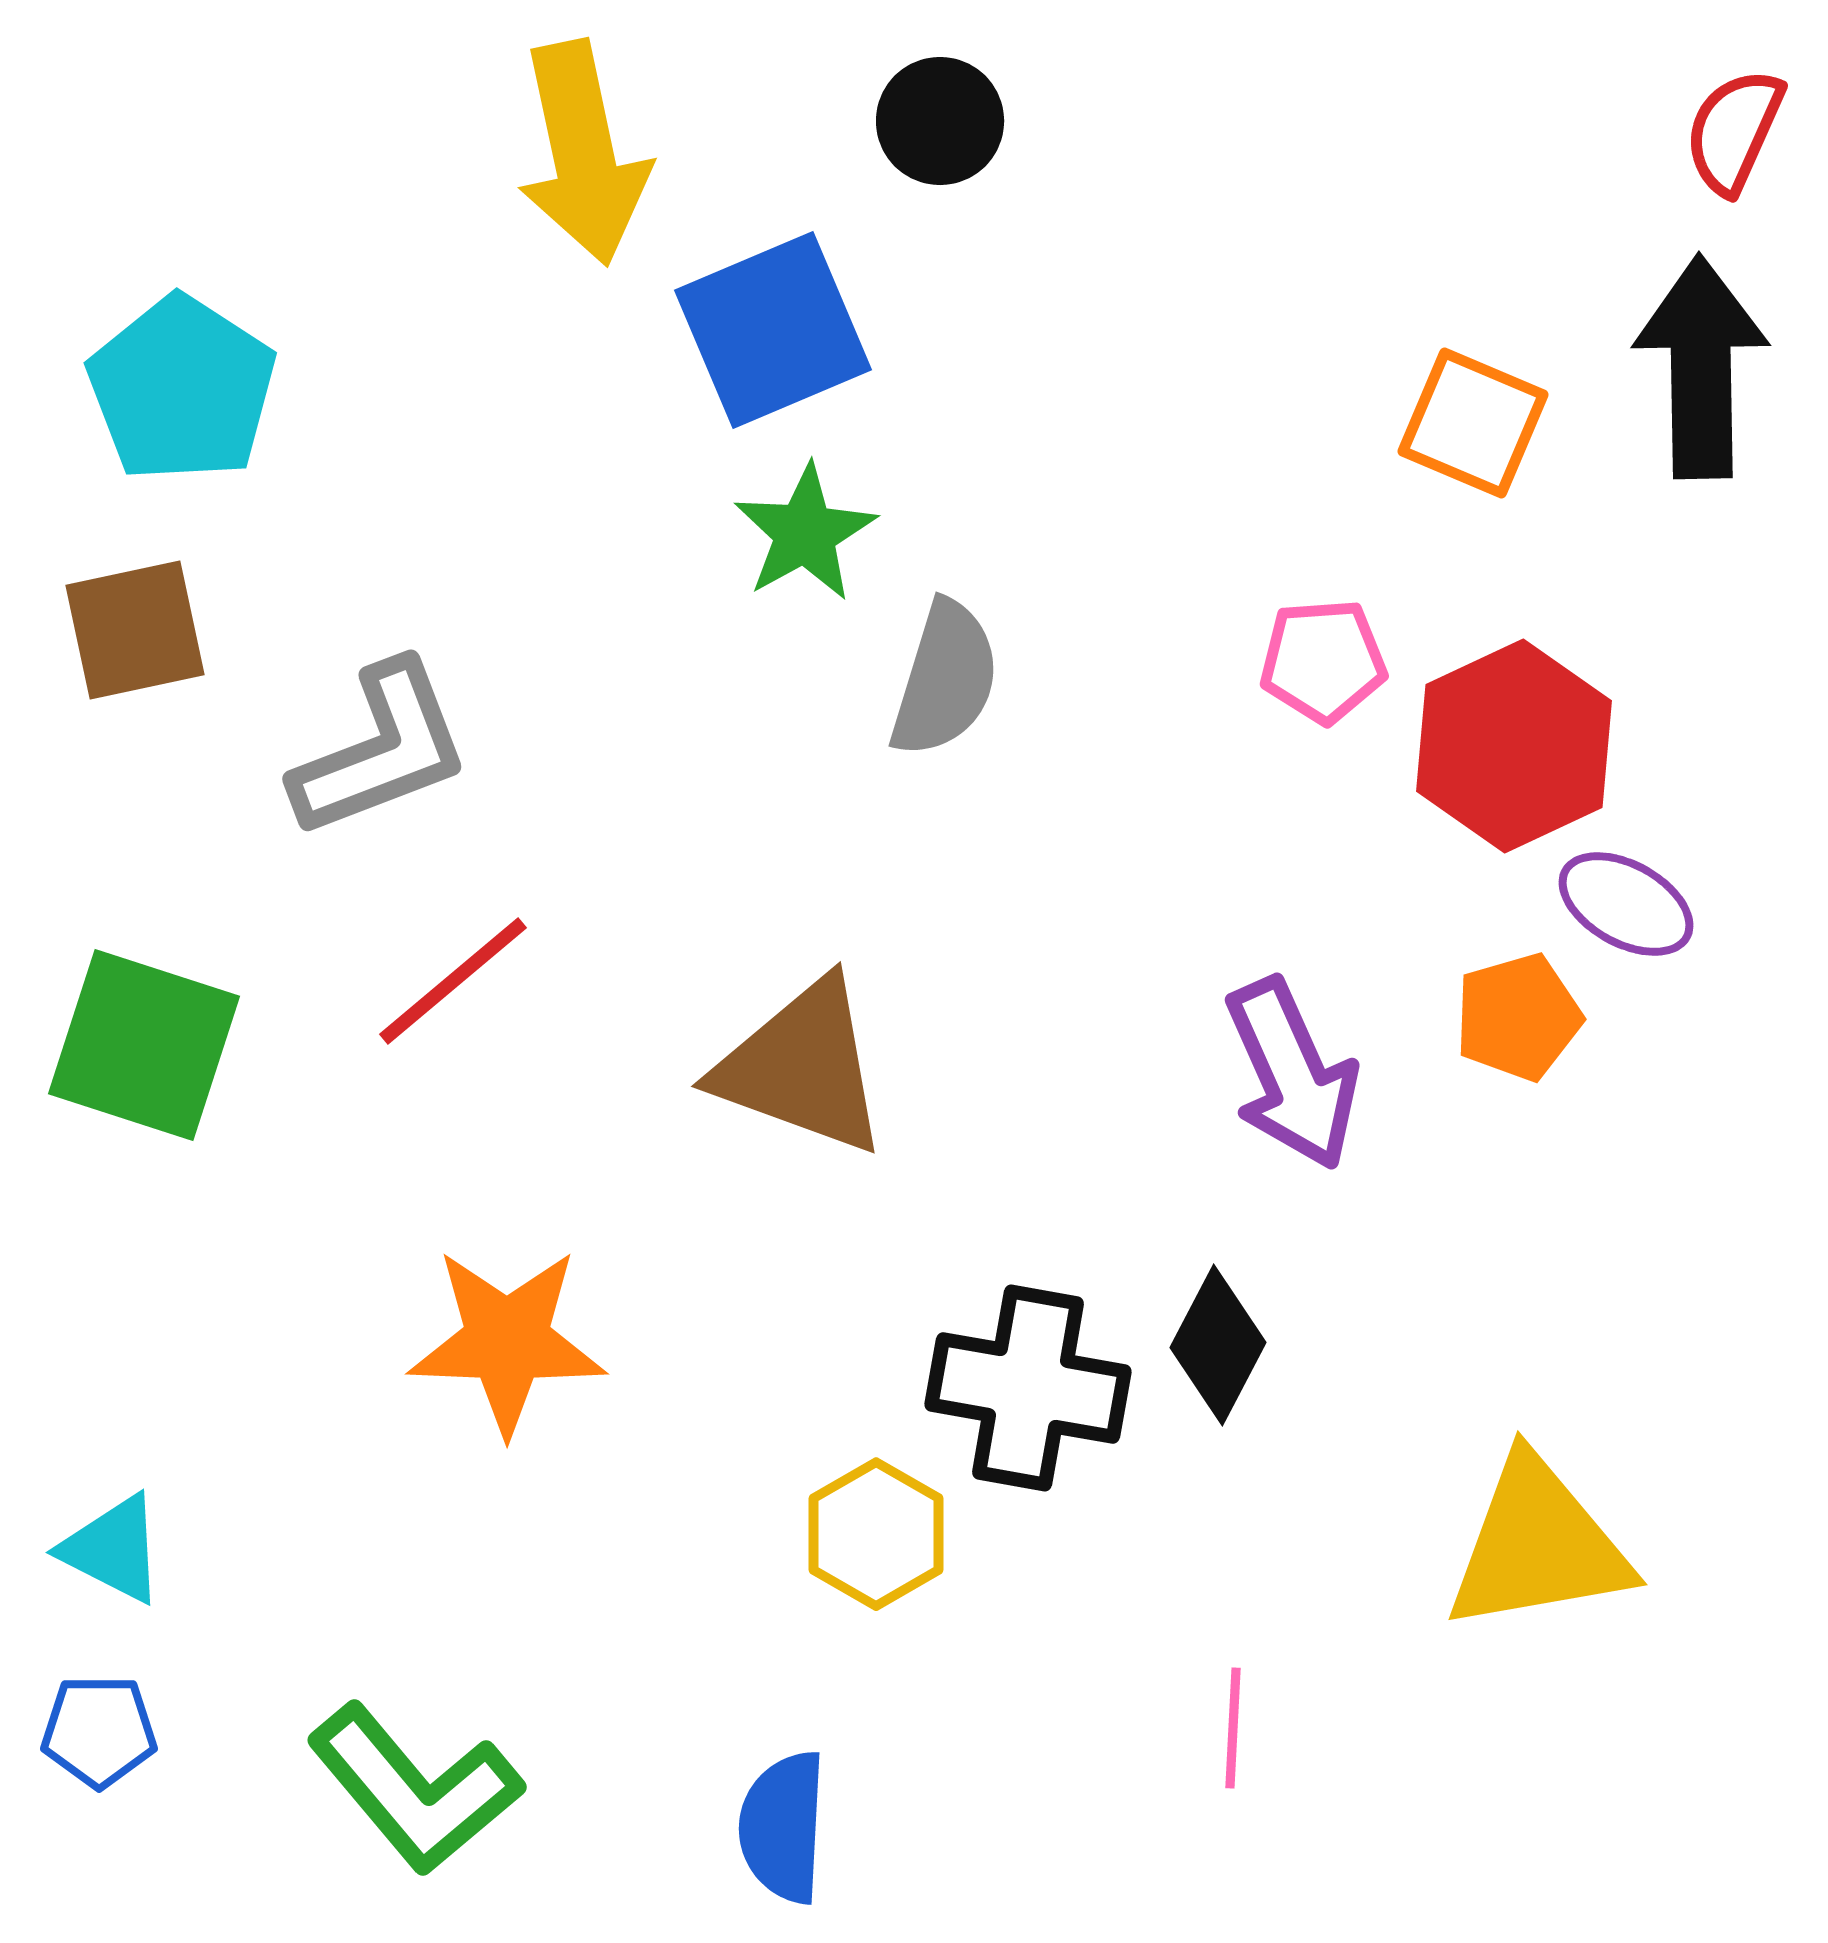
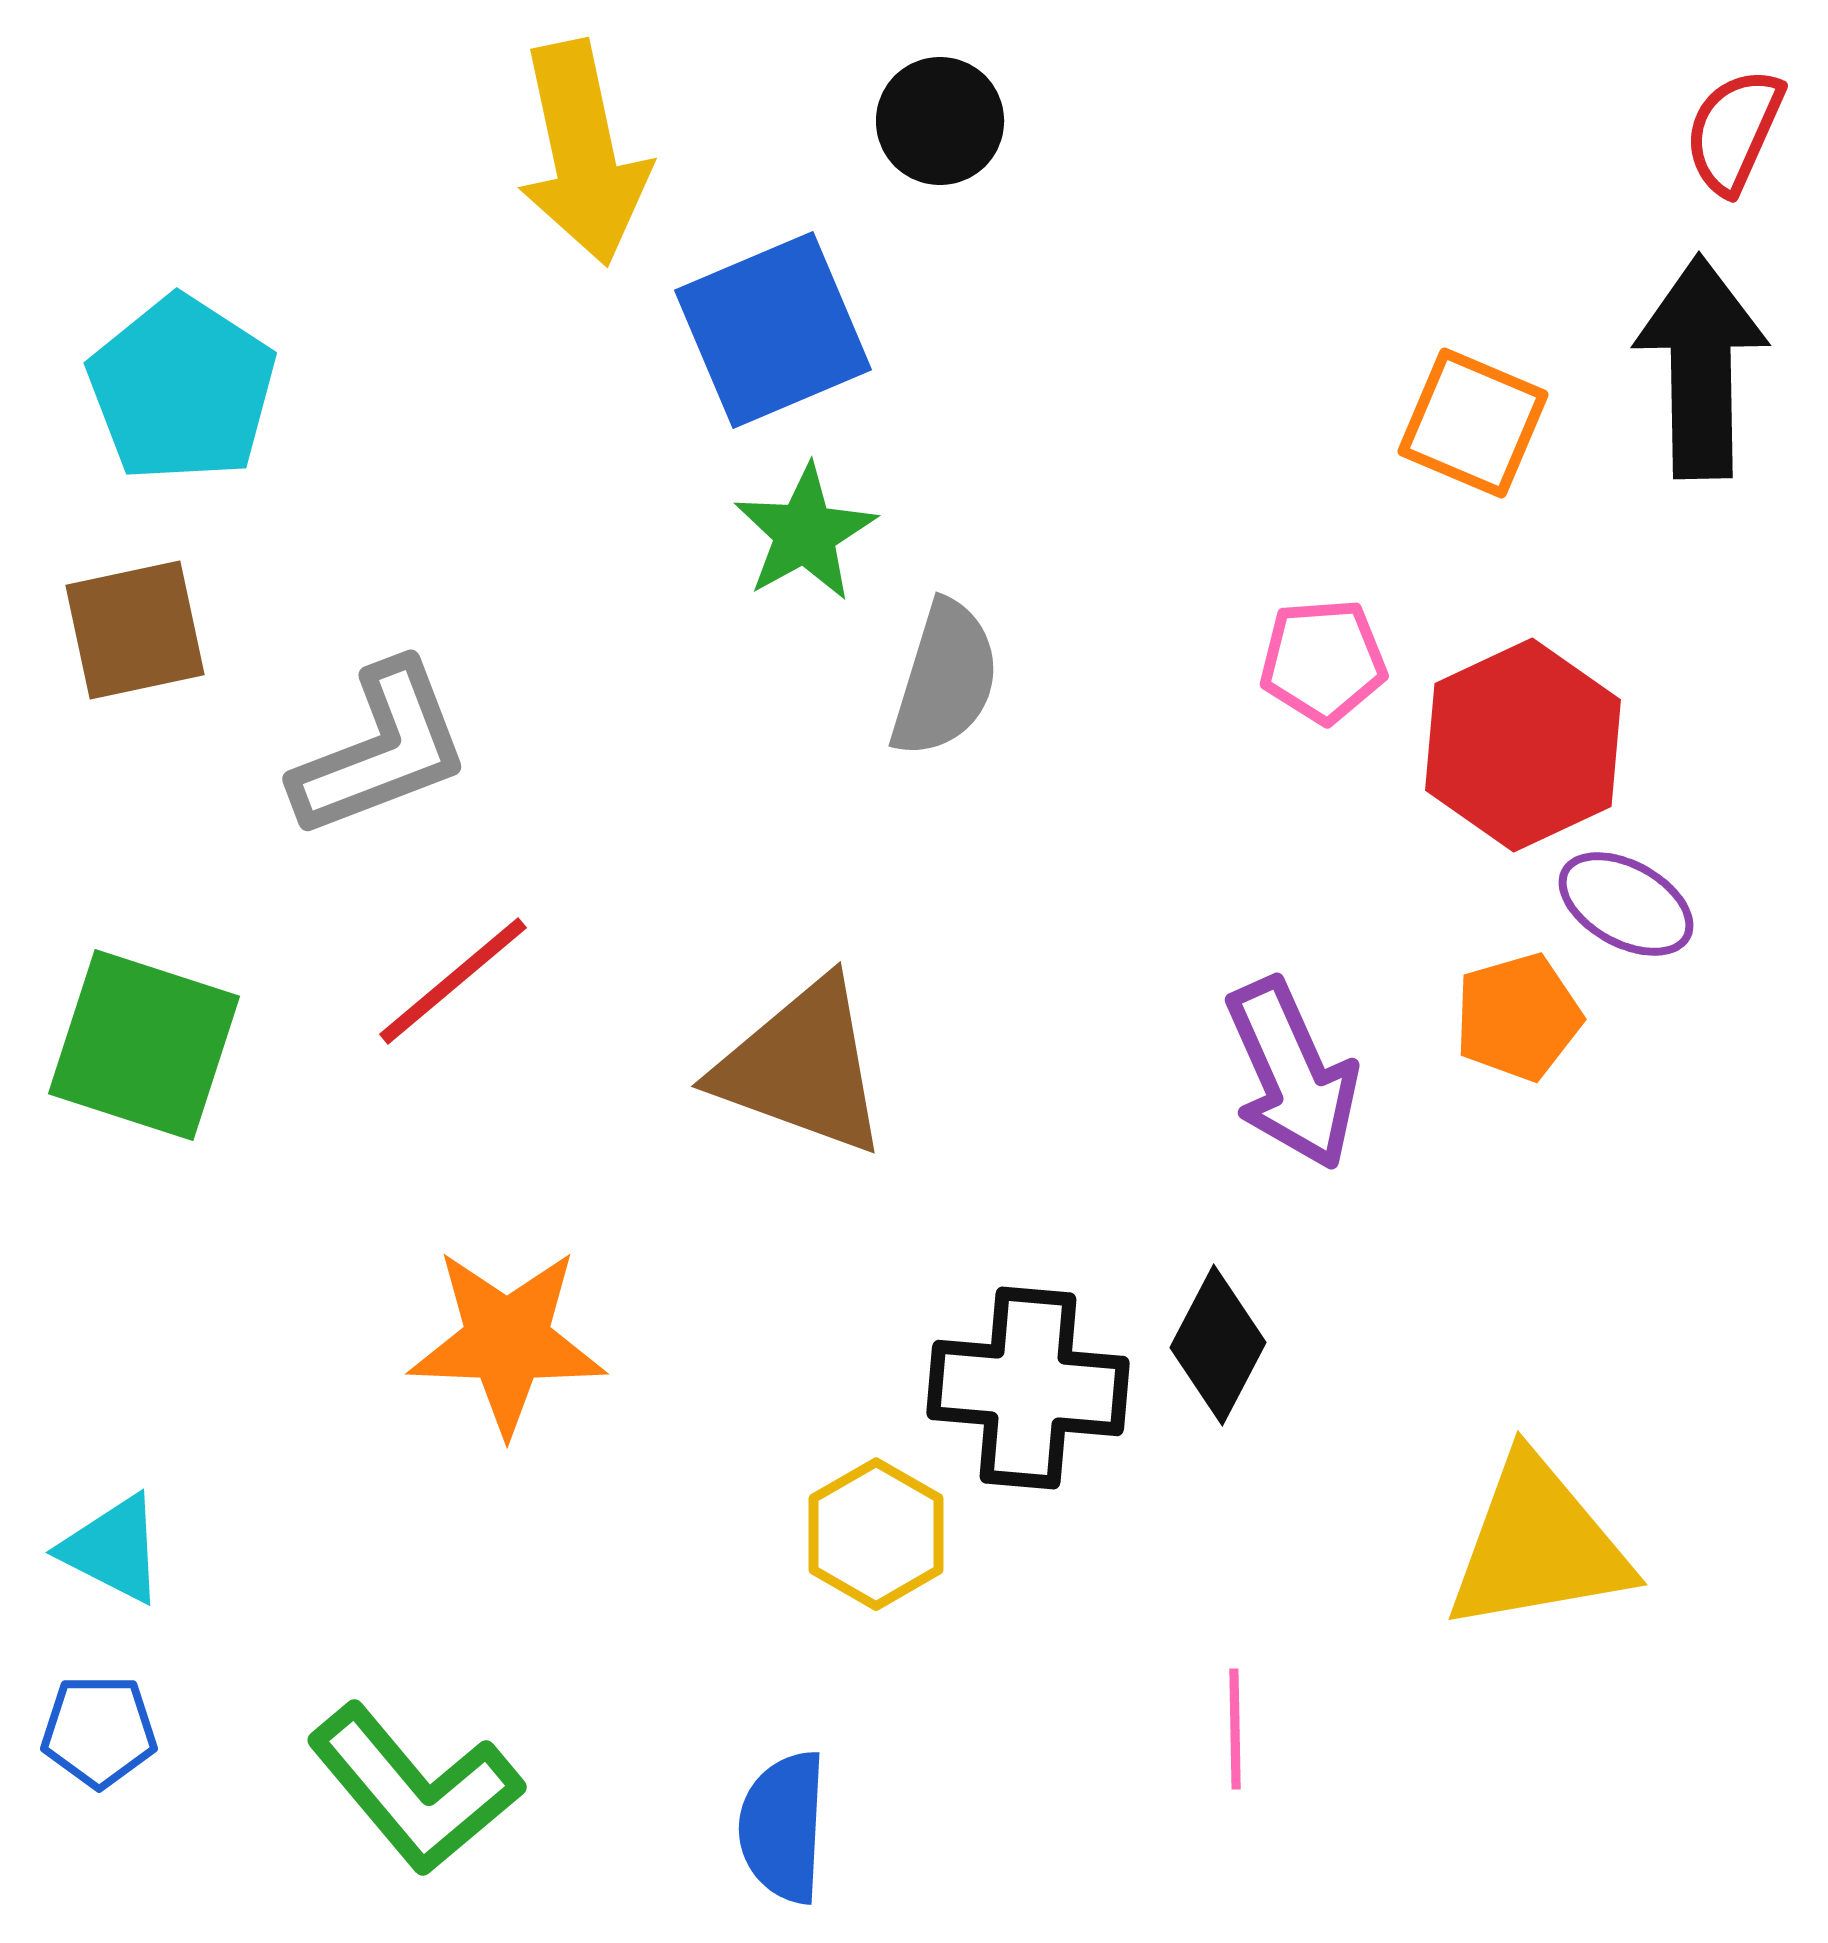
red hexagon: moved 9 px right, 1 px up
black cross: rotated 5 degrees counterclockwise
pink line: moved 2 px right, 1 px down; rotated 4 degrees counterclockwise
